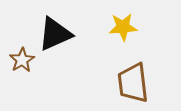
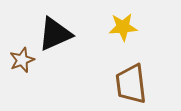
brown star: rotated 10 degrees clockwise
brown trapezoid: moved 2 px left, 1 px down
